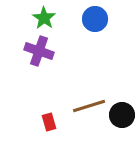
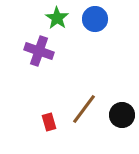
green star: moved 13 px right
brown line: moved 5 px left, 3 px down; rotated 36 degrees counterclockwise
